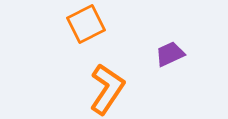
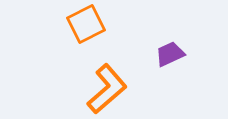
orange L-shape: rotated 15 degrees clockwise
